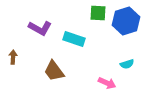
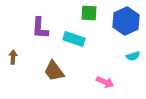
green square: moved 9 px left
blue hexagon: rotated 8 degrees counterclockwise
purple L-shape: rotated 65 degrees clockwise
cyan semicircle: moved 6 px right, 8 px up
pink arrow: moved 2 px left, 1 px up
